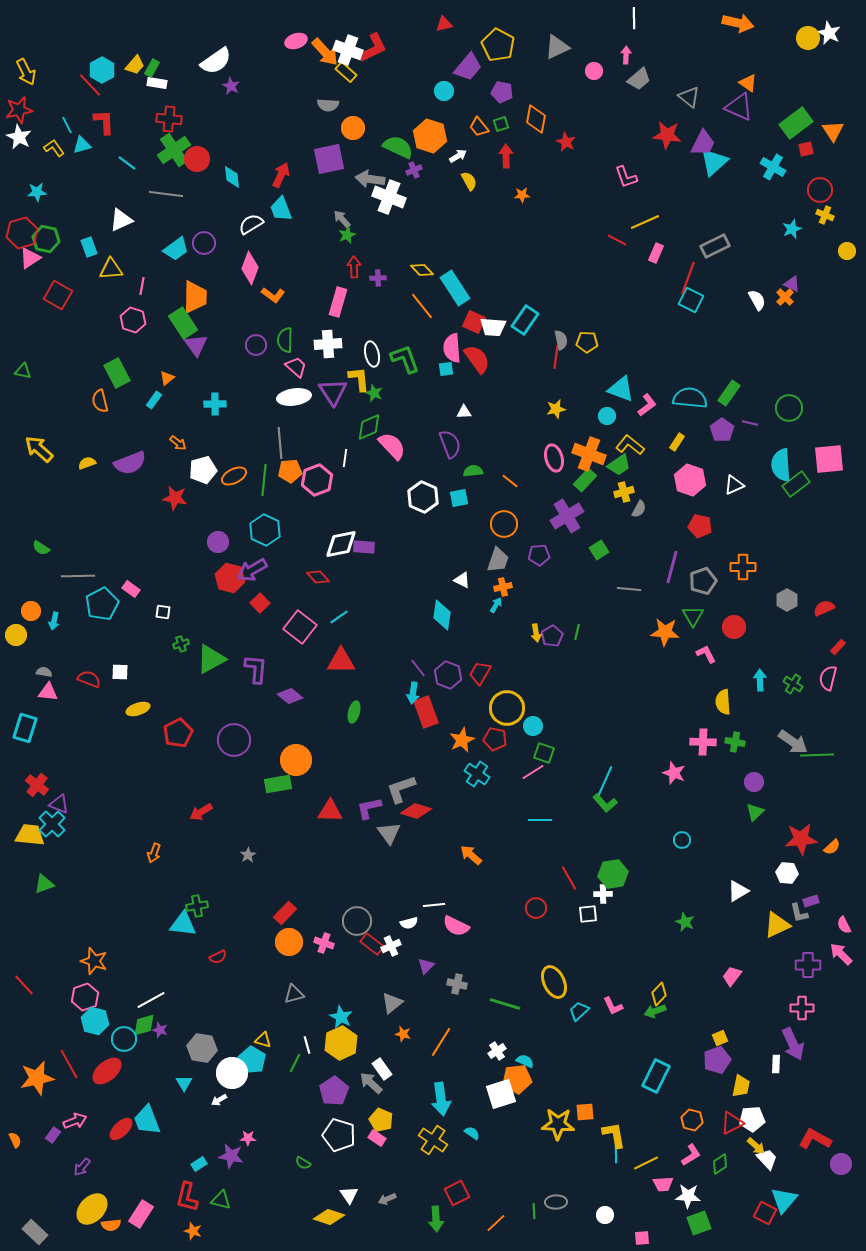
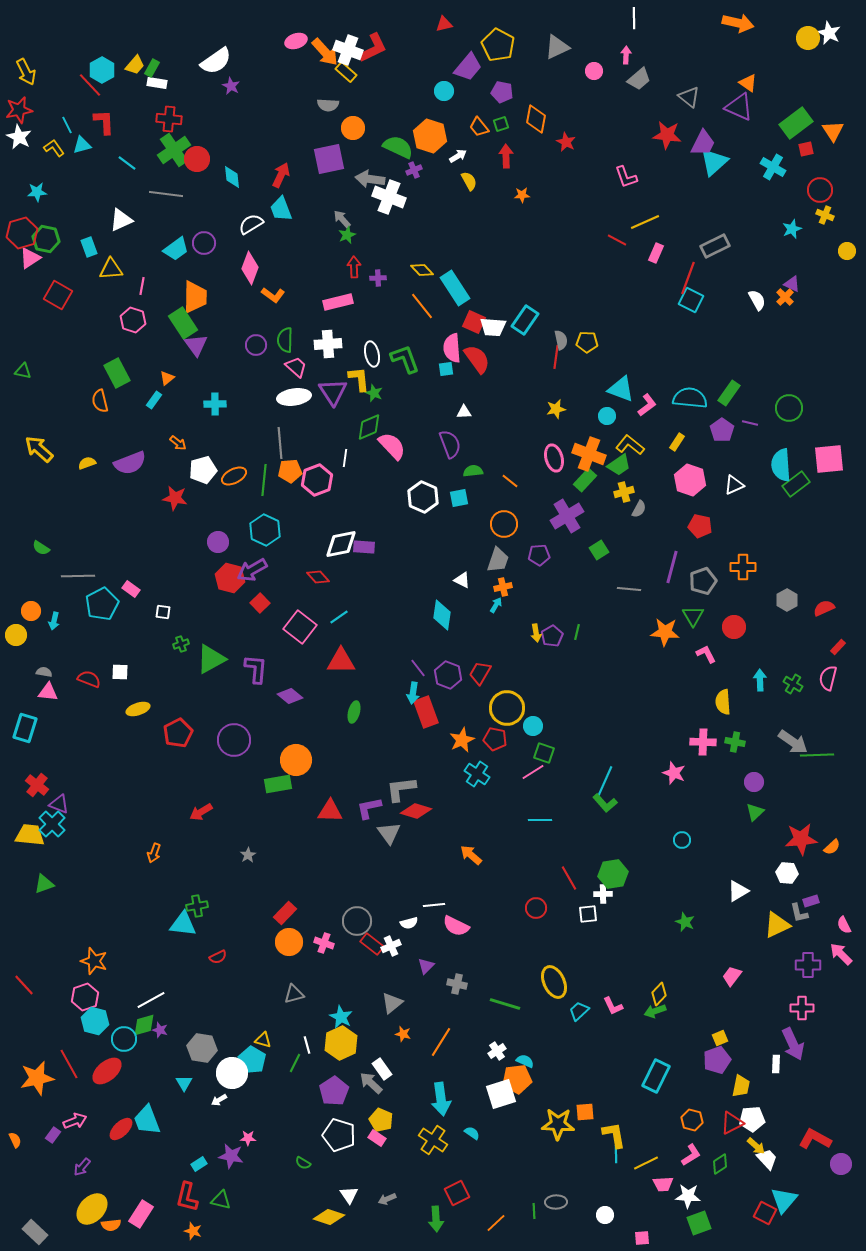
pink rectangle at (338, 302): rotated 60 degrees clockwise
gray L-shape at (401, 789): rotated 12 degrees clockwise
